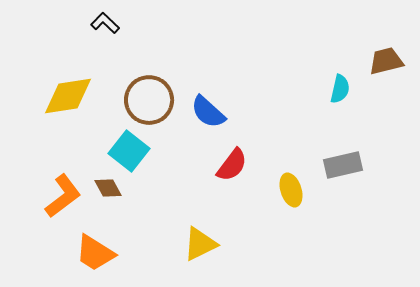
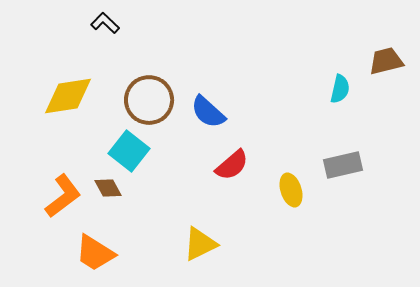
red semicircle: rotated 12 degrees clockwise
